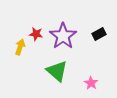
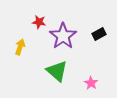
red star: moved 3 px right, 12 px up
